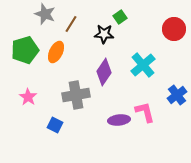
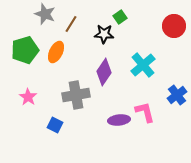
red circle: moved 3 px up
